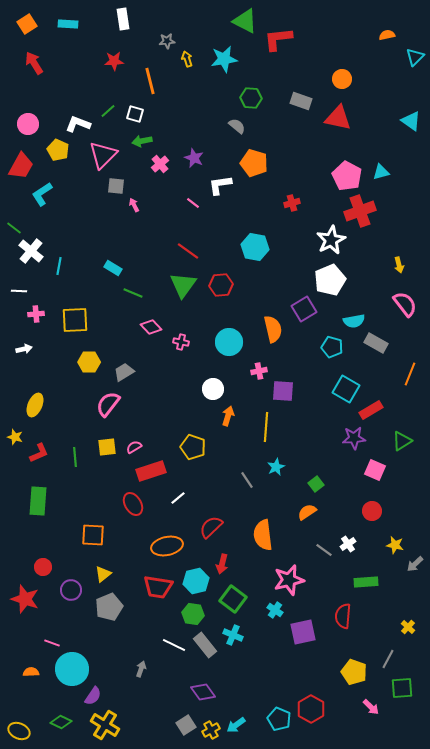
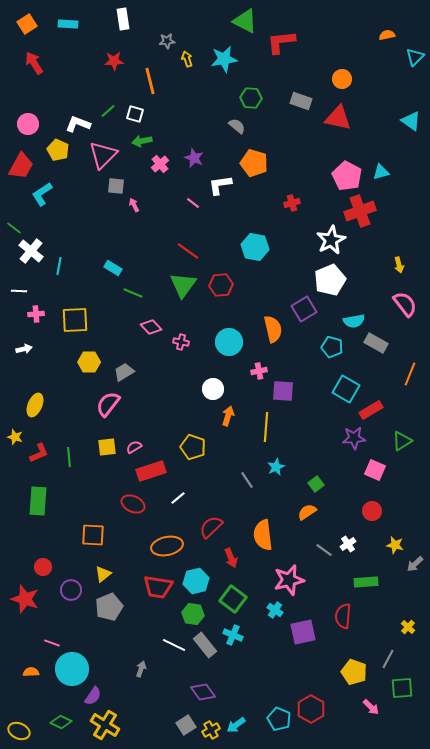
red L-shape at (278, 39): moved 3 px right, 3 px down
green line at (75, 457): moved 6 px left
red ellipse at (133, 504): rotated 35 degrees counterclockwise
red arrow at (222, 564): moved 9 px right, 6 px up; rotated 36 degrees counterclockwise
